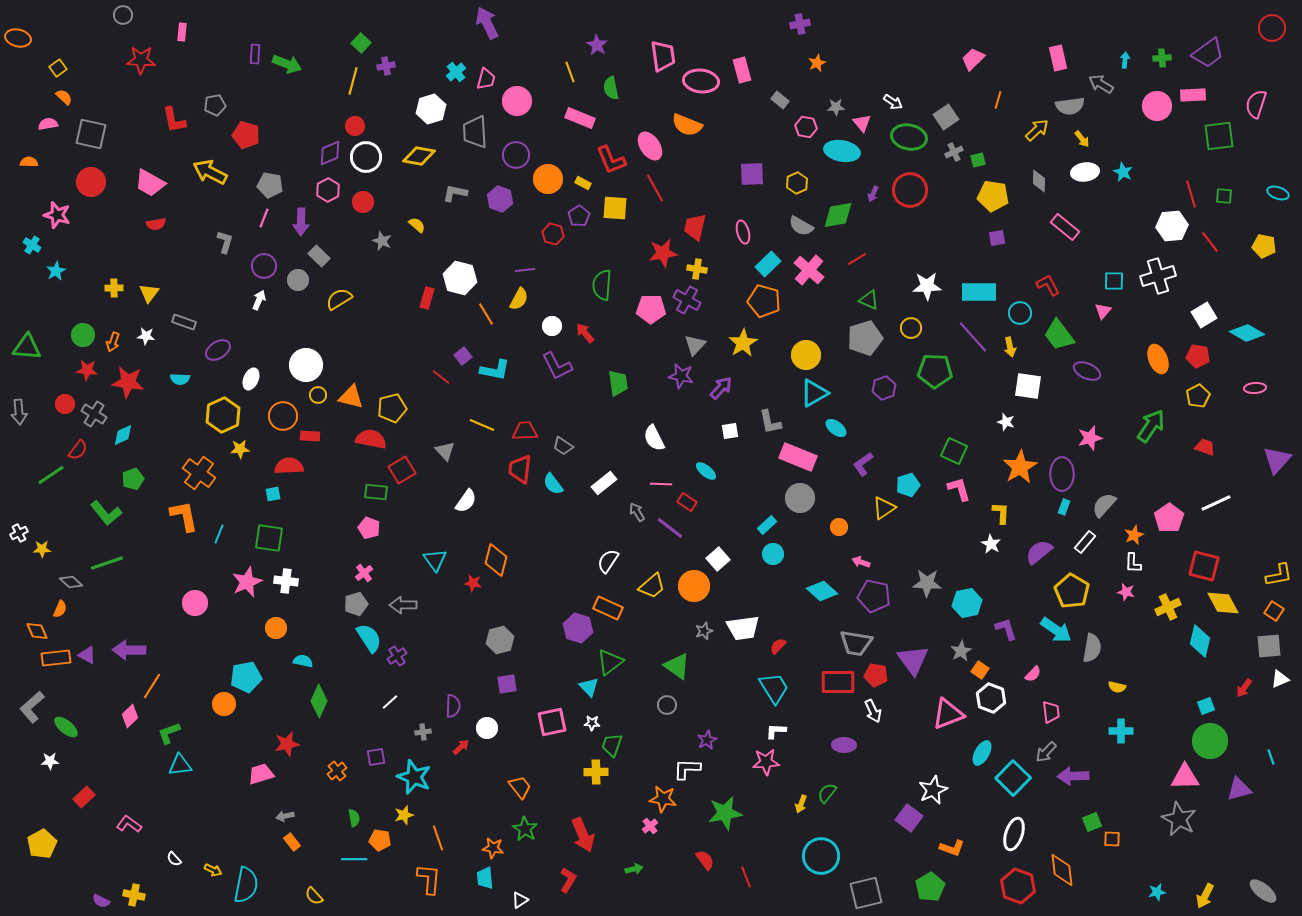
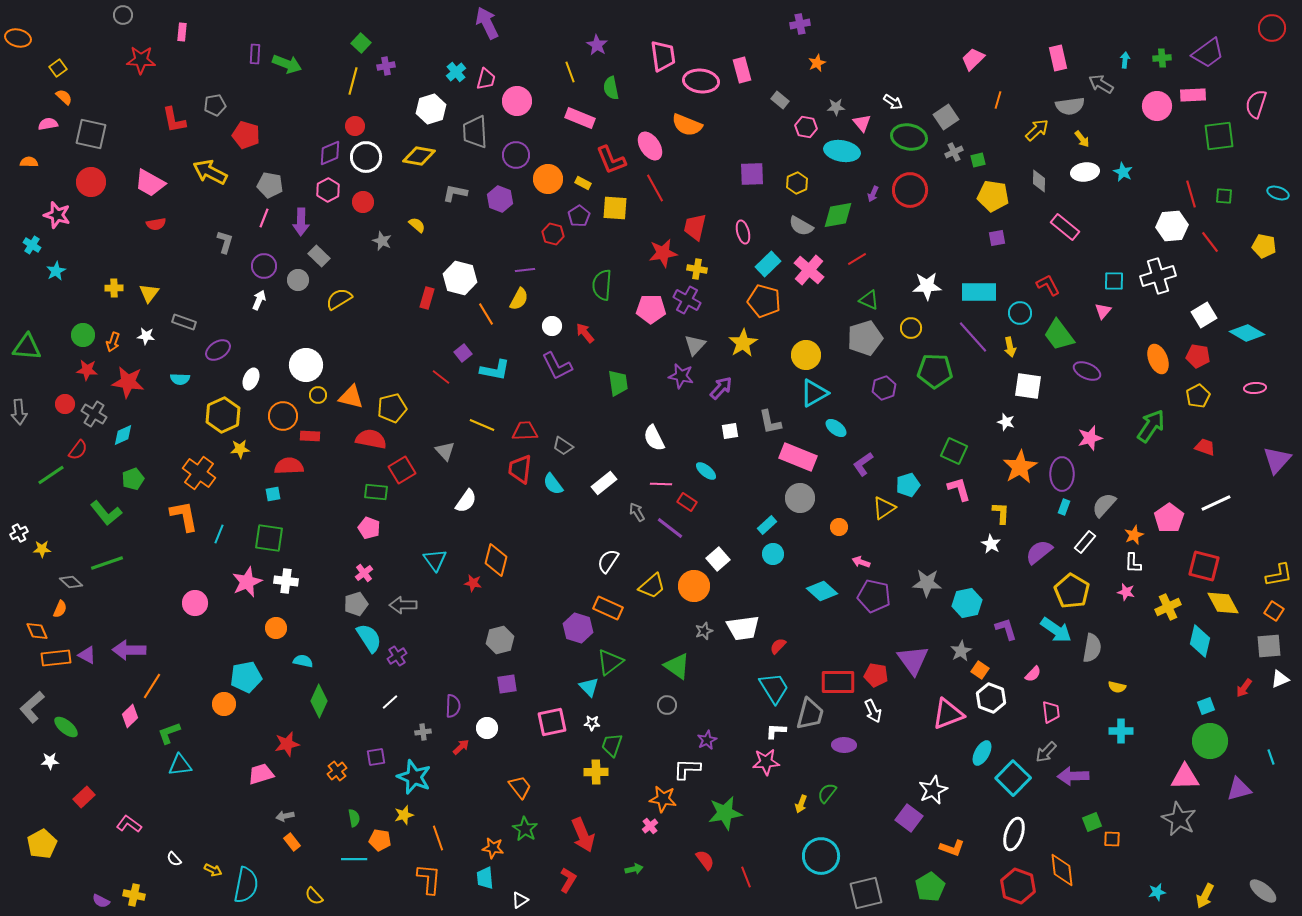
purple square at (463, 356): moved 3 px up
gray trapezoid at (856, 643): moved 46 px left, 71 px down; rotated 84 degrees counterclockwise
